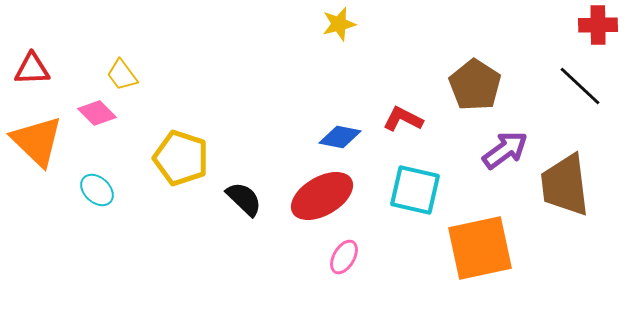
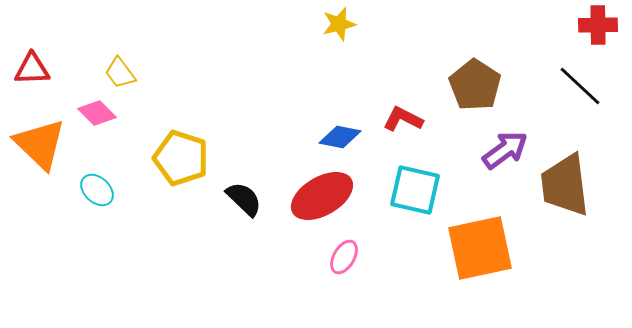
yellow trapezoid: moved 2 px left, 2 px up
orange triangle: moved 3 px right, 3 px down
